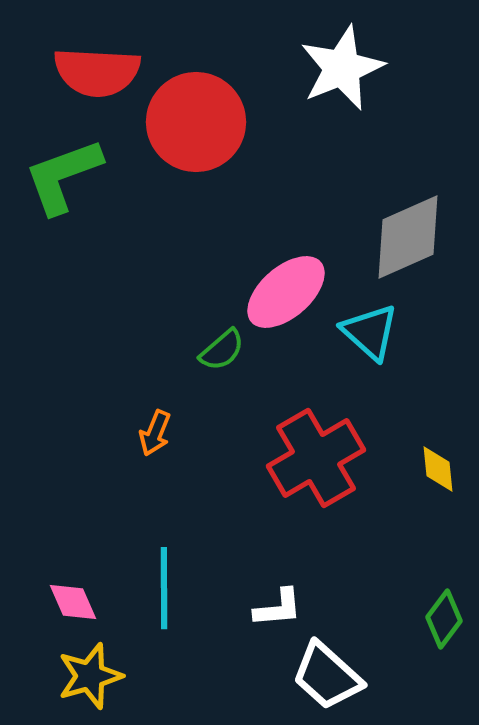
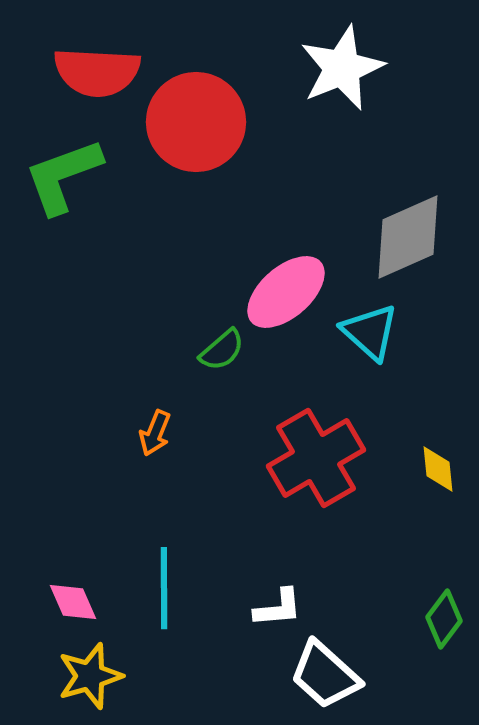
white trapezoid: moved 2 px left, 1 px up
